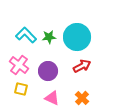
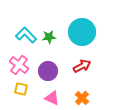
cyan circle: moved 5 px right, 5 px up
